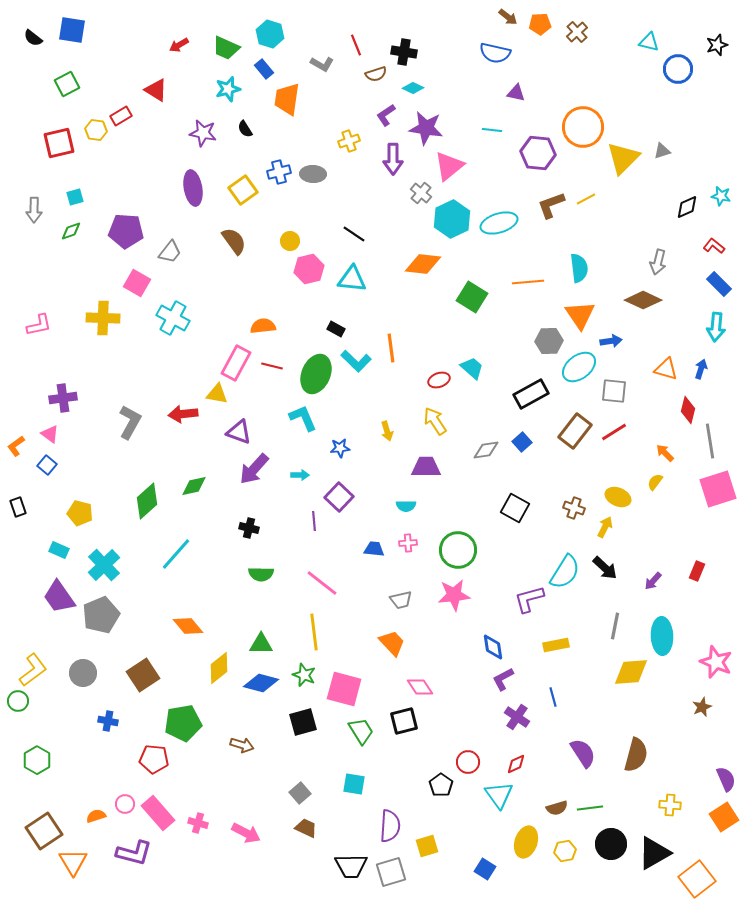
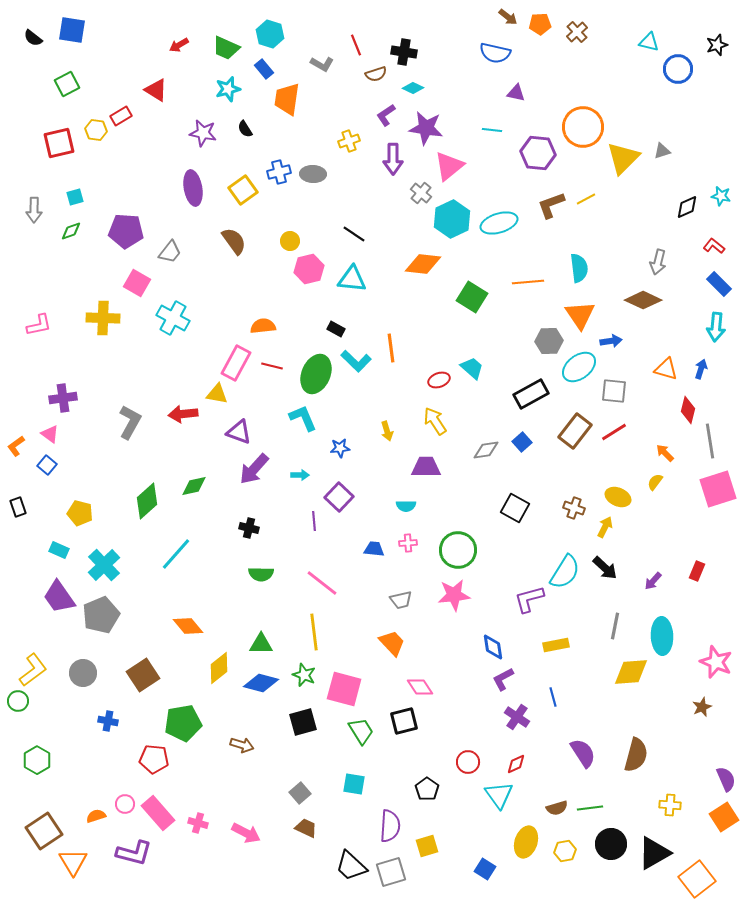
black pentagon at (441, 785): moved 14 px left, 4 px down
black trapezoid at (351, 866): rotated 44 degrees clockwise
